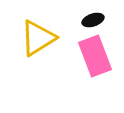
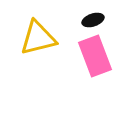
yellow triangle: rotated 18 degrees clockwise
